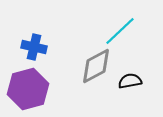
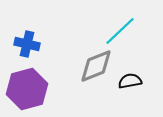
blue cross: moved 7 px left, 3 px up
gray diamond: rotated 6 degrees clockwise
purple hexagon: moved 1 px left
